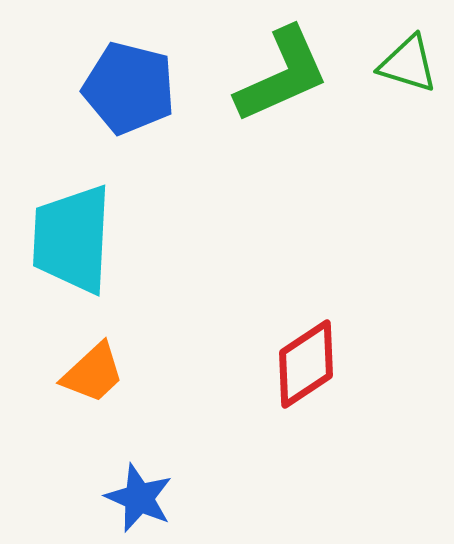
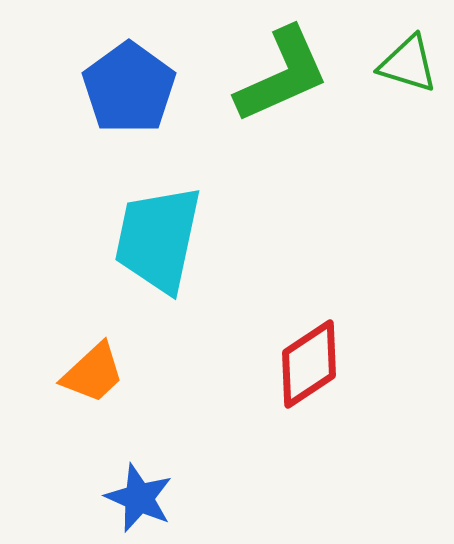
blue pentagon: rotated 22 degrees clockwise
cyan trapezoid: moved 86 px right; rotated 9 degrees clockwise
red diamond: moved 3 px right
